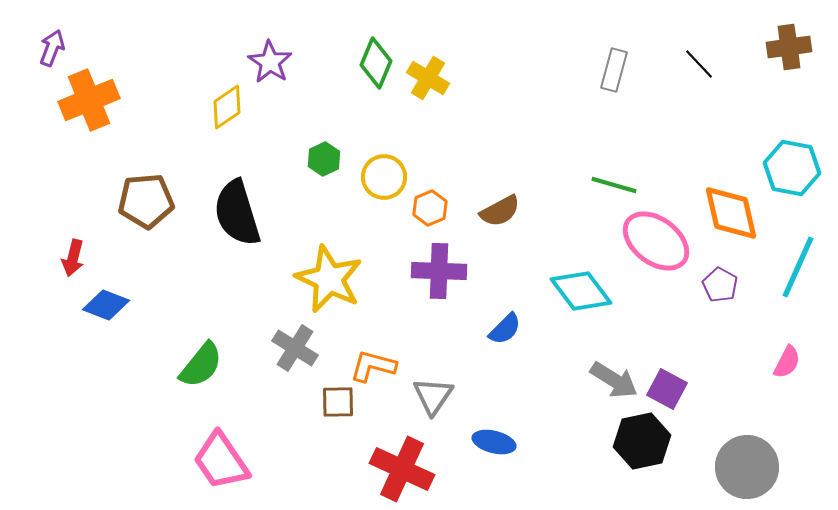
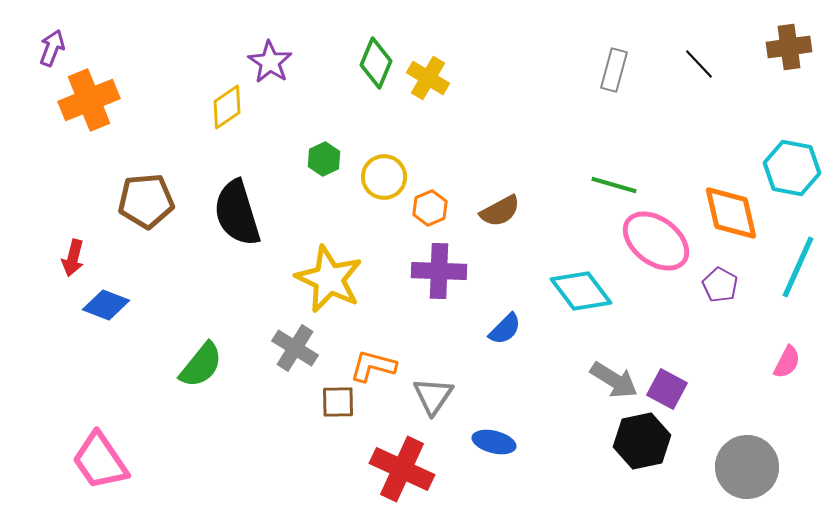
pink trapezoid: moved 121 px left
